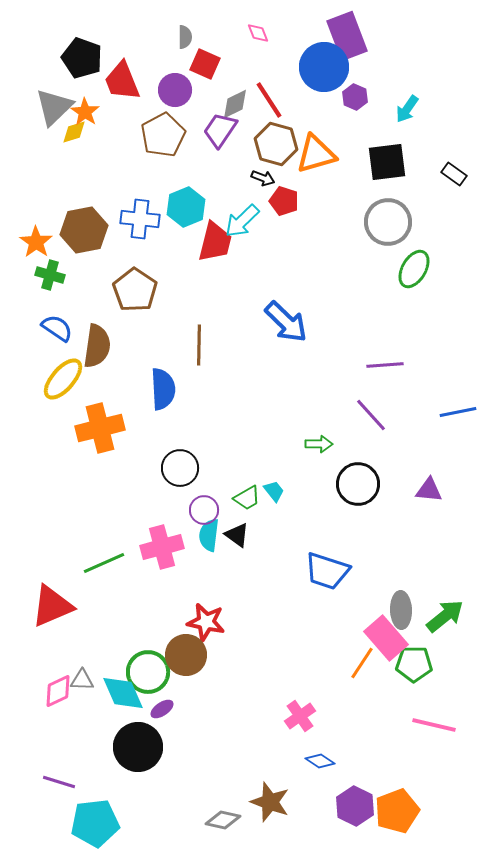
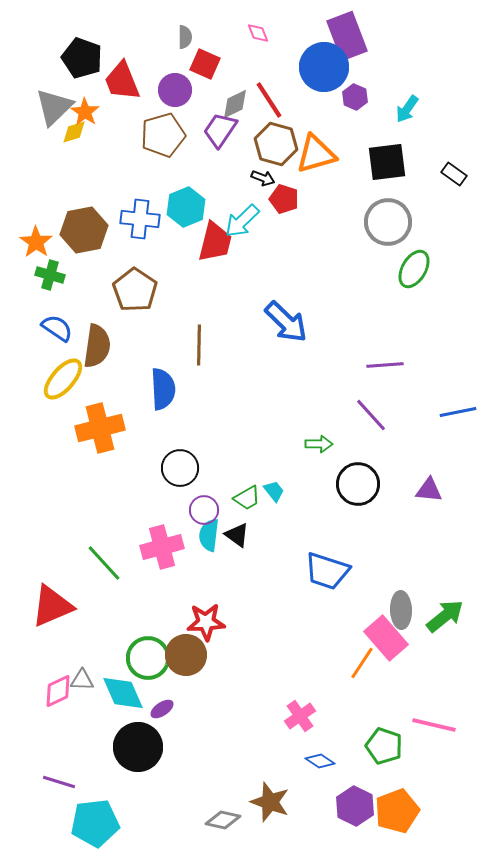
brown pentagon at (163, 135): rotated 12 degrees clockwise
red pentagon at (284, 201): moved 2 px up
green line at (104, 563): rotated 72 degrees clockwise
red star at (206, 622): rotated 15 degrees counterclockwise
green pentagon at (414, 664): moved 30 px left, 82 px down; rotated 18 degrees clockwise
green circle at (148, 672): moved 14 px up
